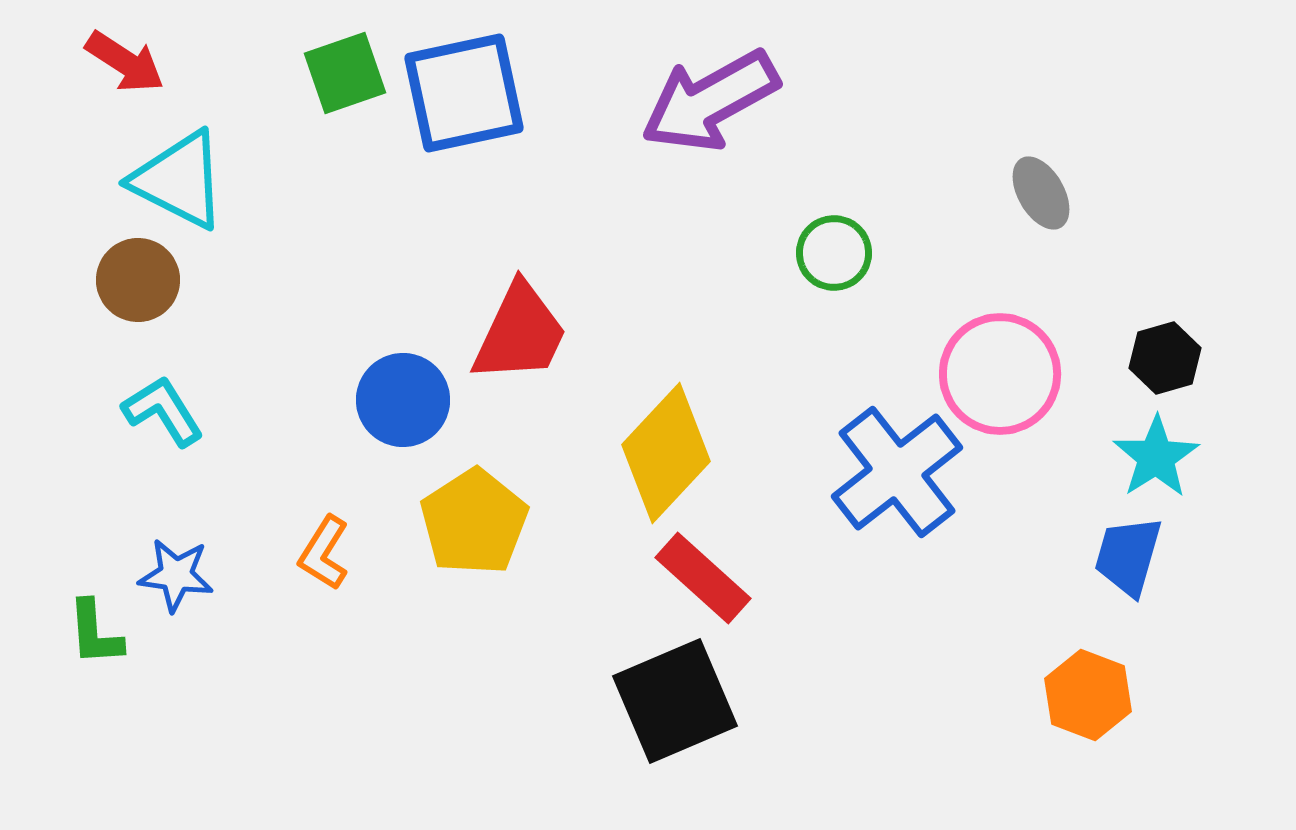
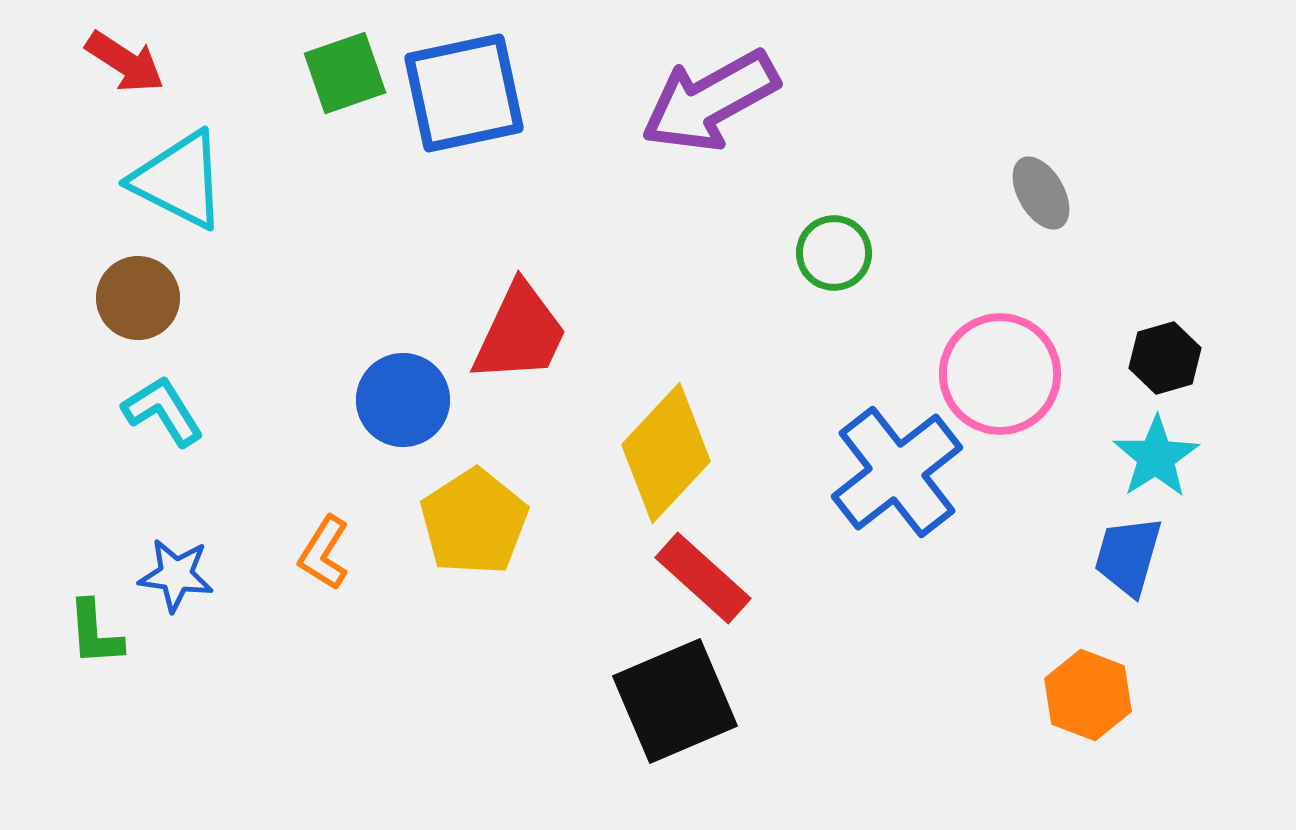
brown circle: moved 18 px down
